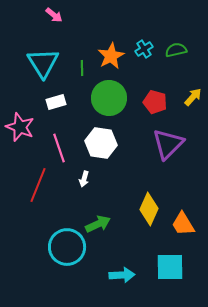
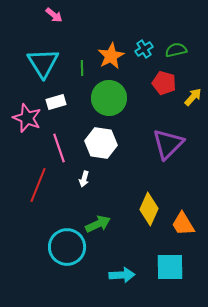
red pentagon: moved 9 px right, 19 px up
pink star: moved 7 px right, 9 px up
